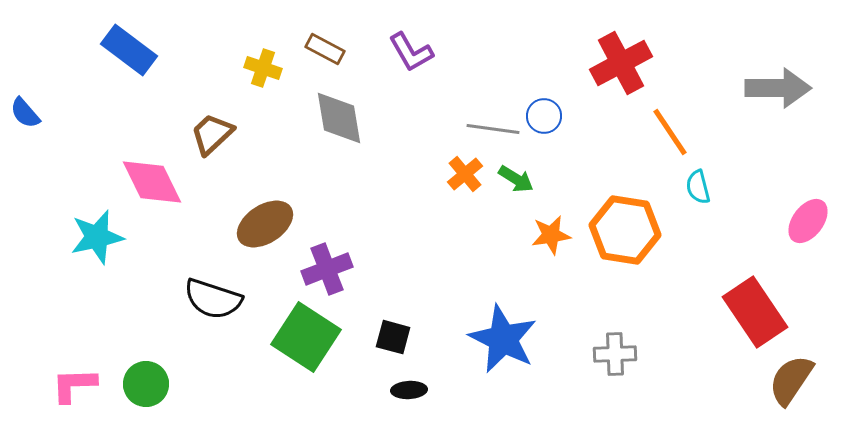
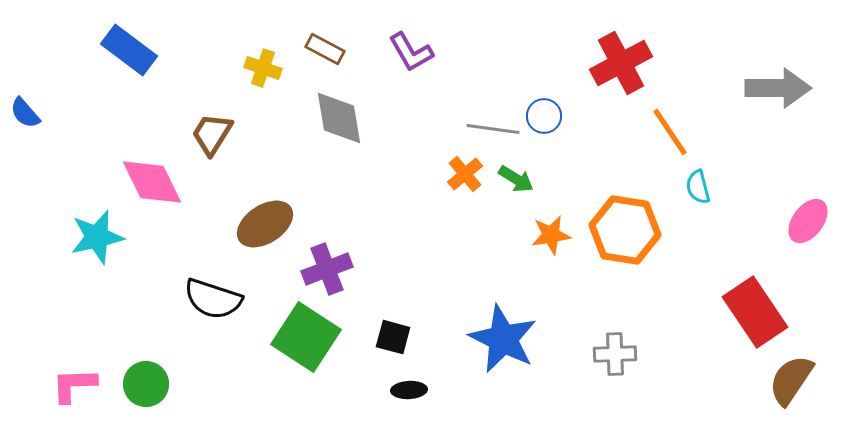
brown trapezoid: rotated 15 degrees counterclockwise
